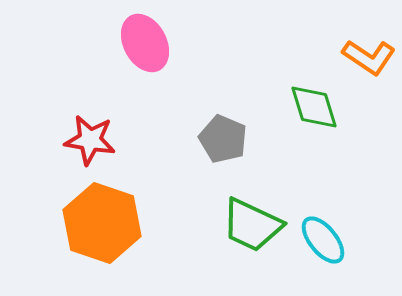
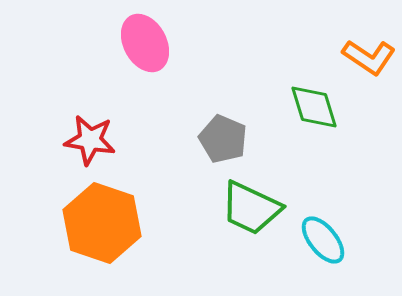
green trapezoid: moved 1 px left, 17 px up
